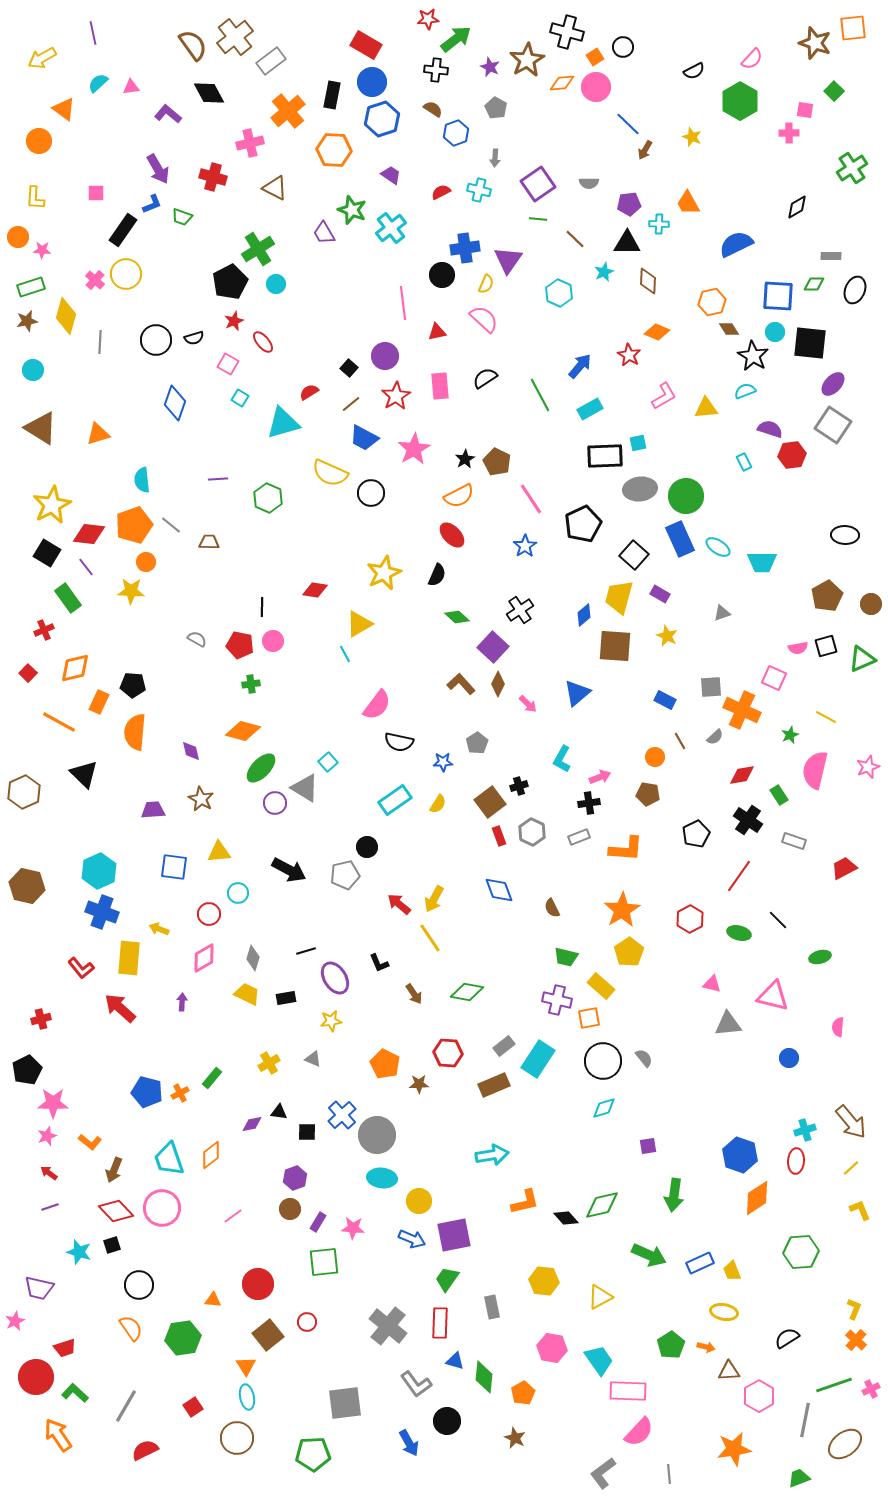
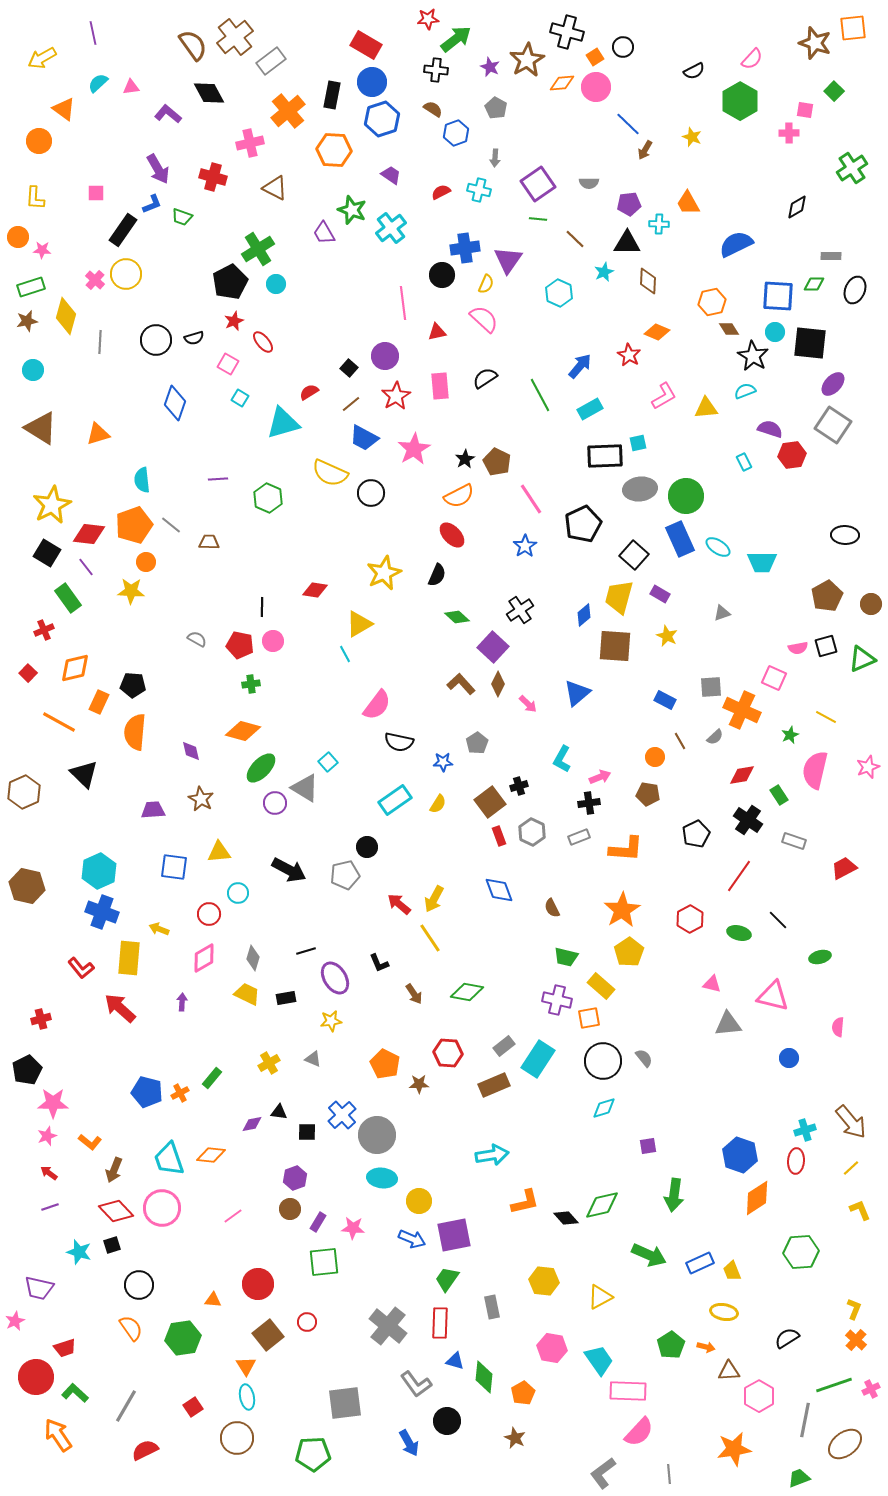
orange diamond at (211, 1155): rotated 44 degrees clockwise
